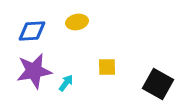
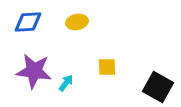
blue diamond: moved 4 px left, 9 px up
purple star: rotated 18 degrees clockwise
black square: moved 3 px down
